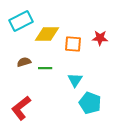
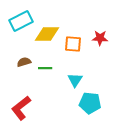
cyan pentagon: rotated 15 degrees counterclockwise
